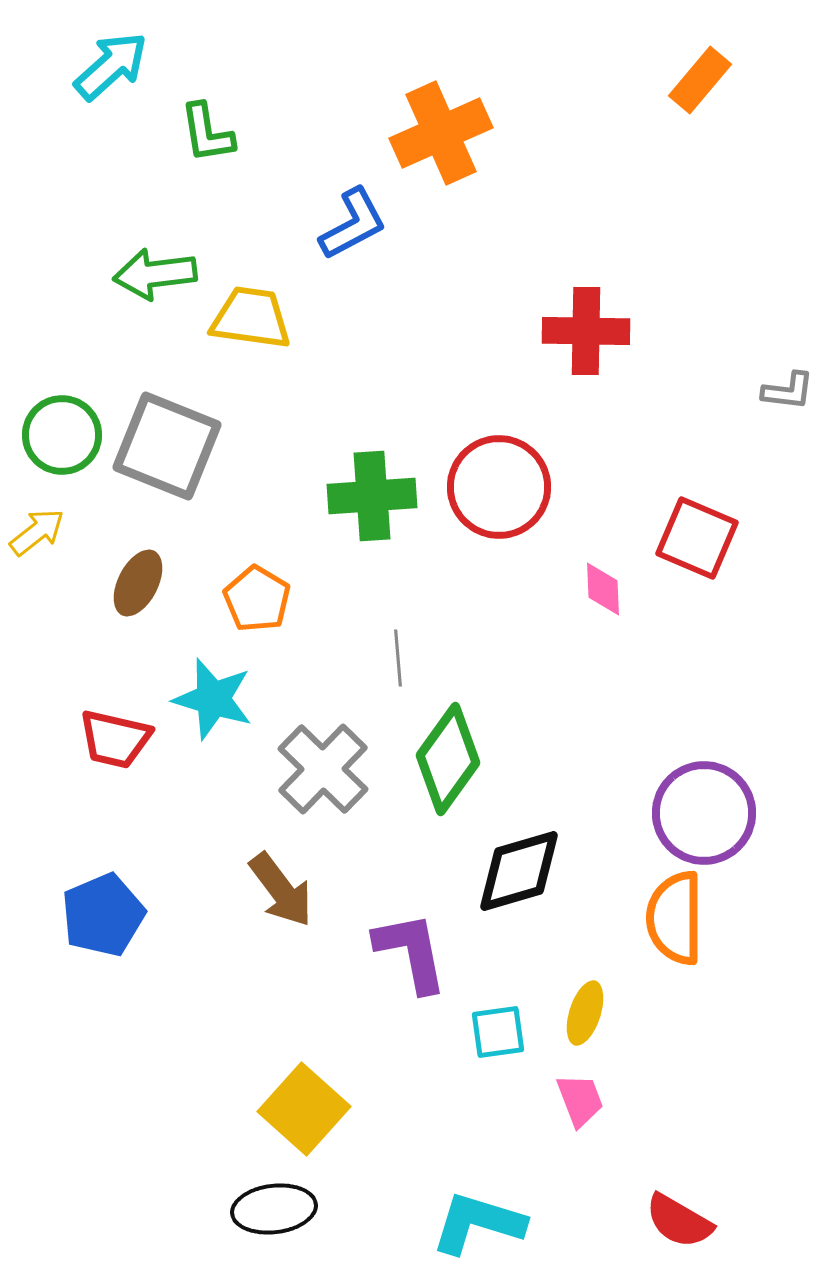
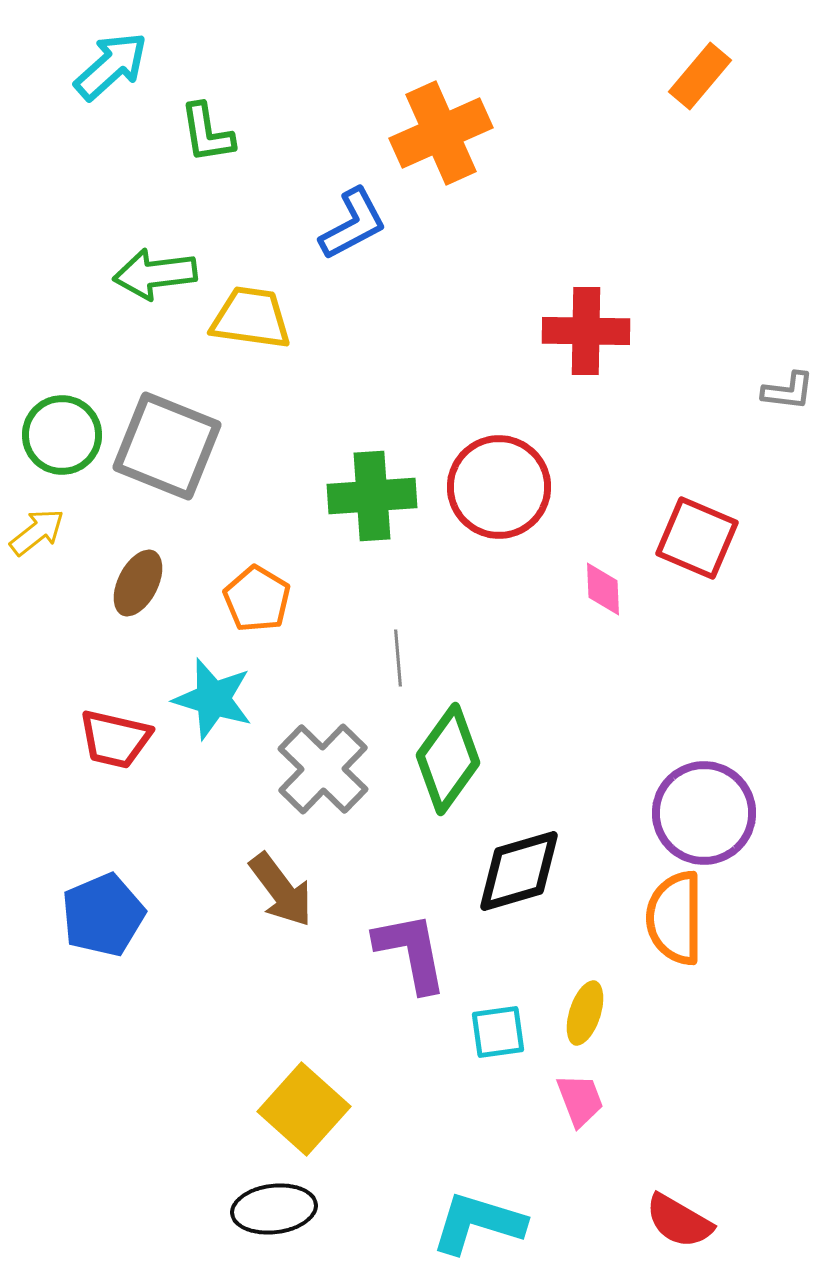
orange rectangle: moved 4 px up
